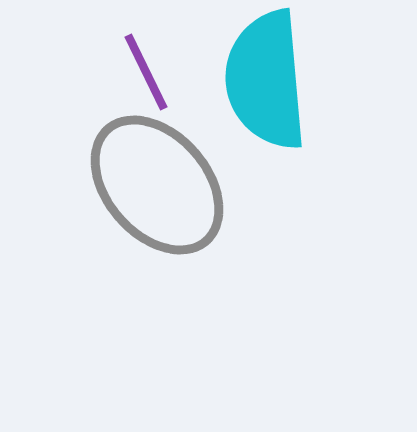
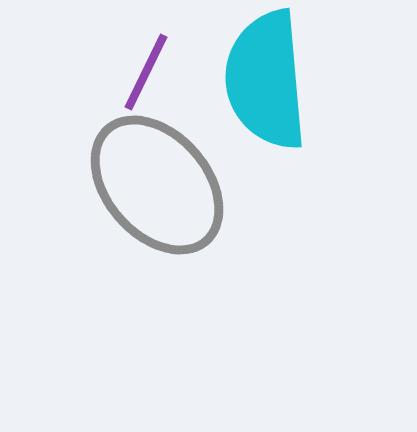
purple line: rotated 52 degrees clockwise
